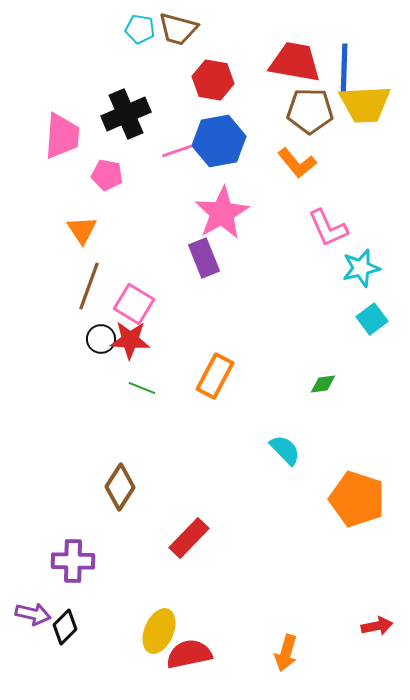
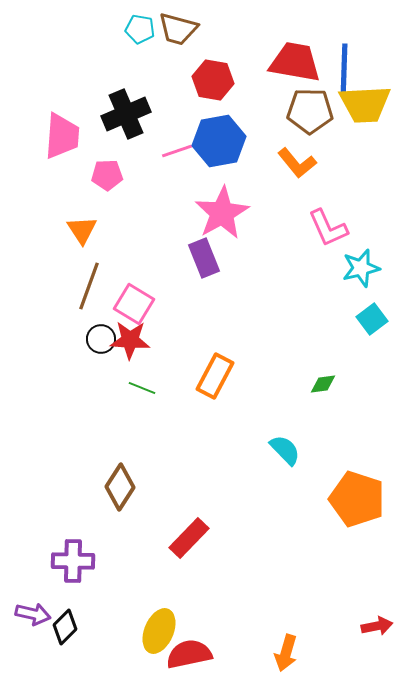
pink pentagon: rotated 12 degrees counterclockwise
